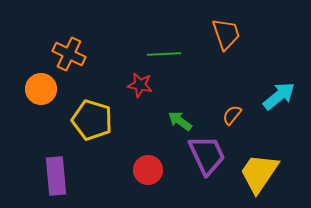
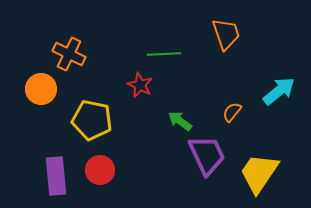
red star: rotated 15 degrees clockwise
cyan arrow: moved 5 px up
orange semicircle: moved 3 px up
yellow pentagon: rotated 6 degrees counterclockwise
red circle: moved 48 px left
